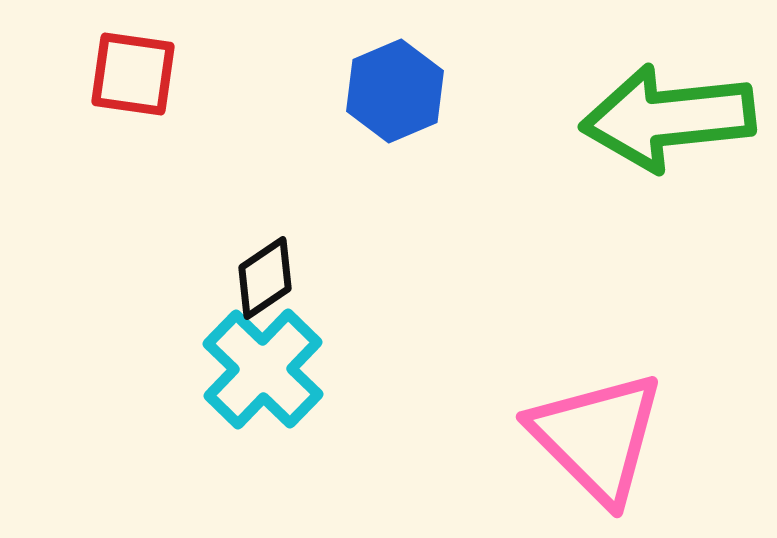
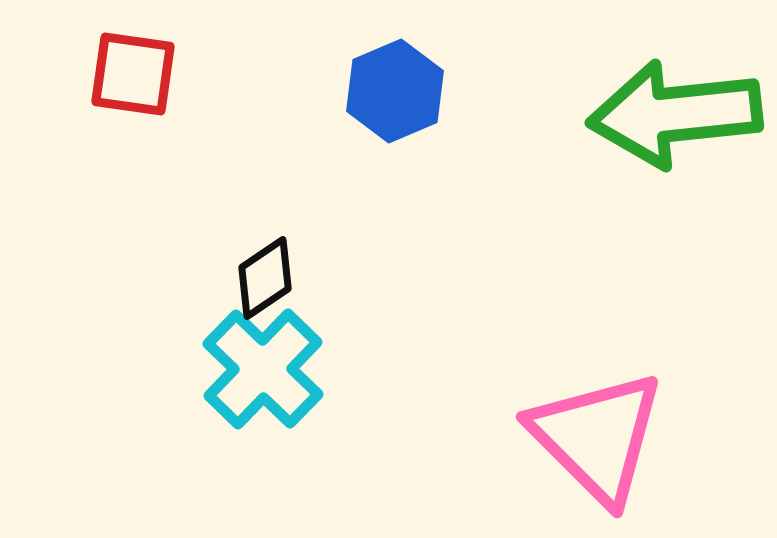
green arrow: moved 7 px right, 4 px up
